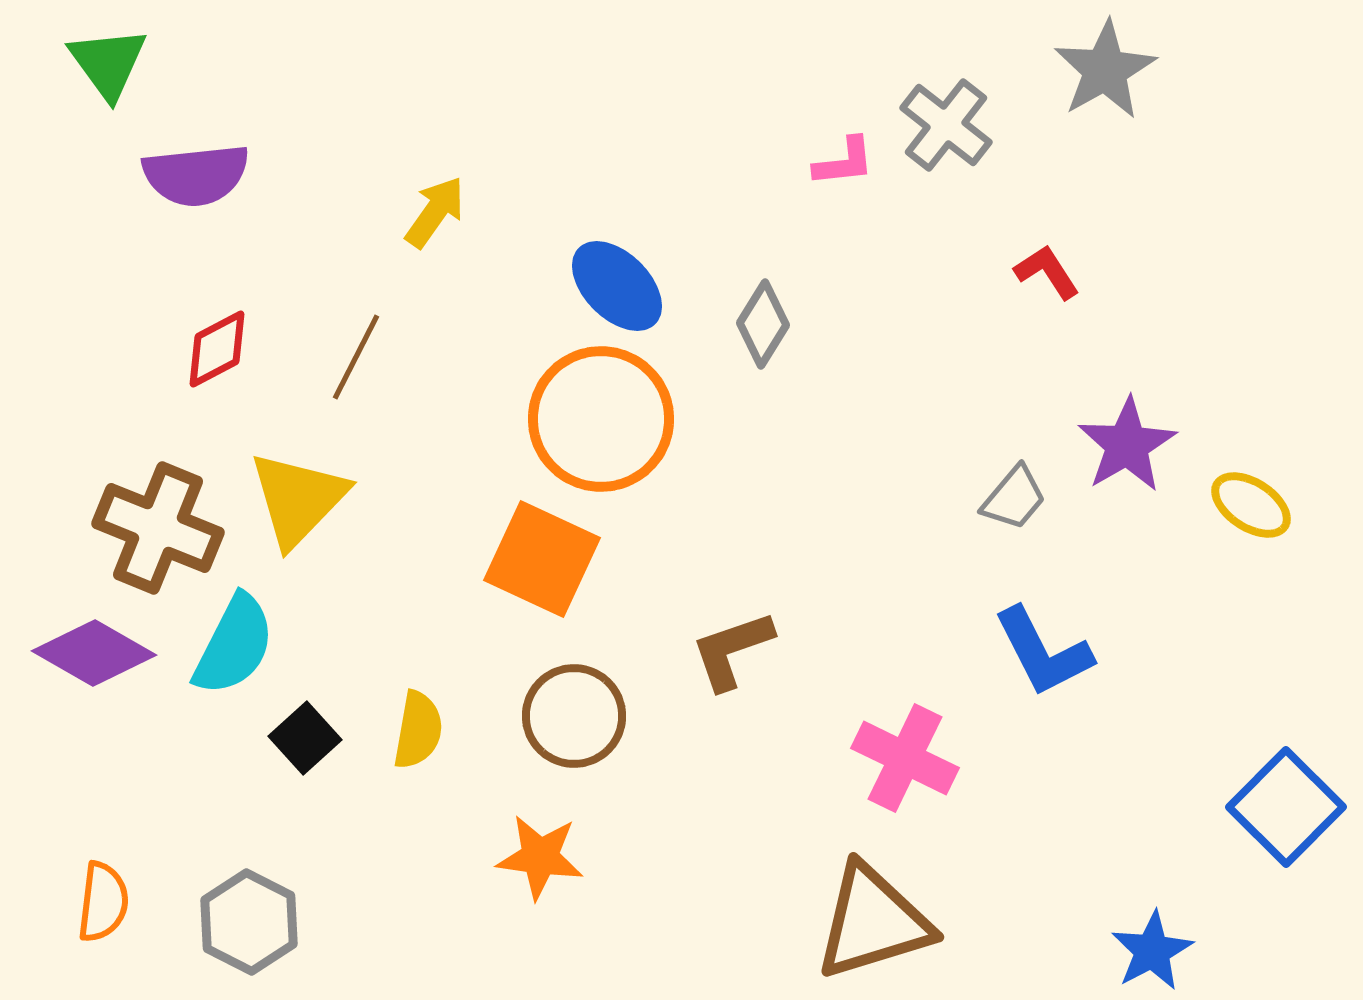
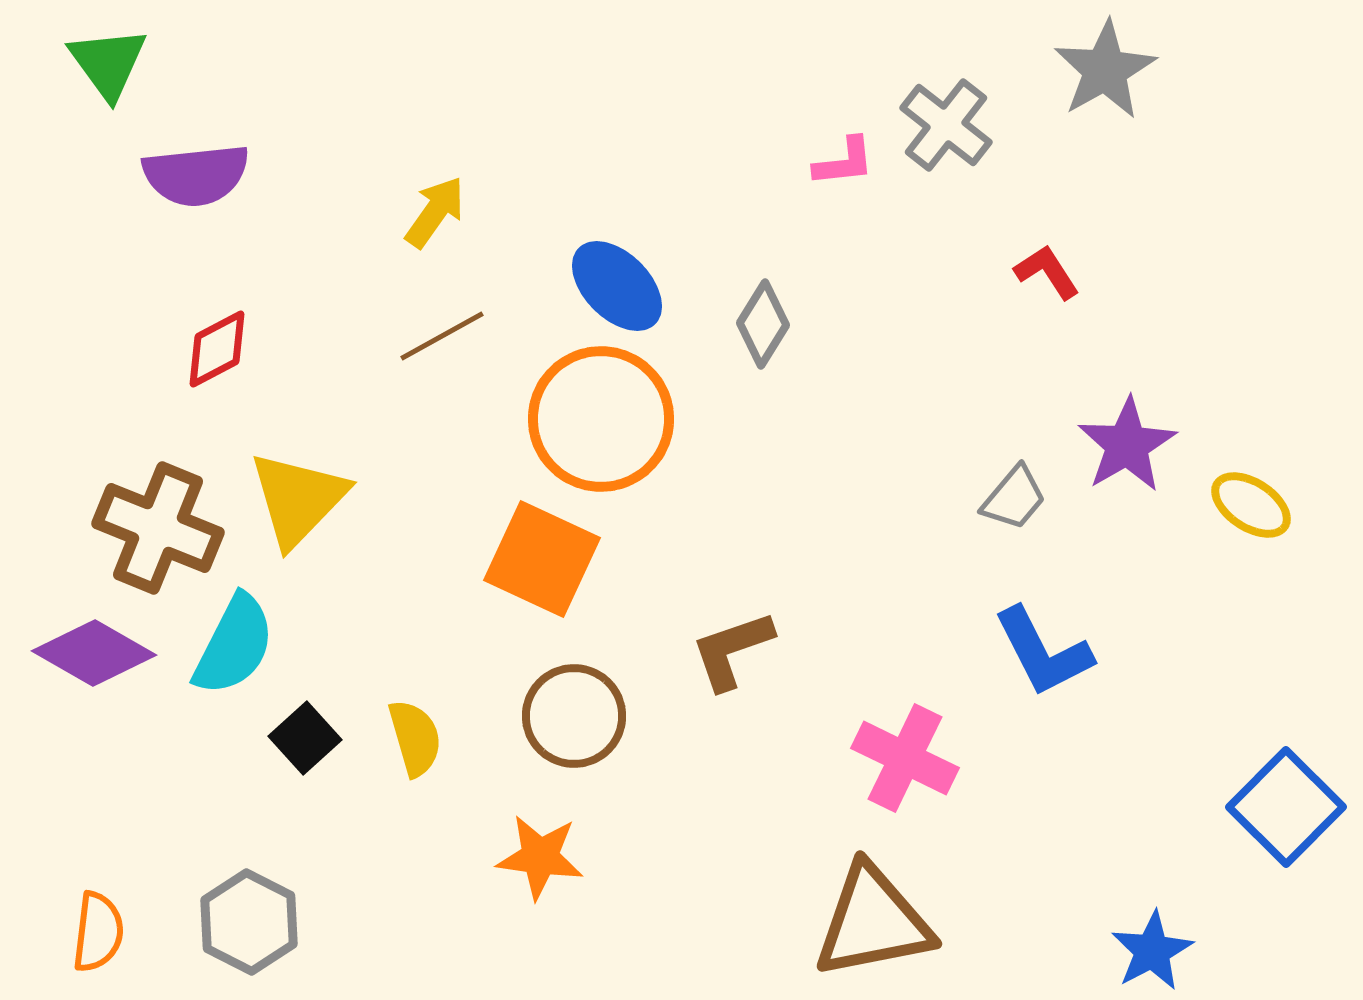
brown line: moved 86 px right, 21 px up; rotated 34 degrees clockwise
yellow semicircle: moved 3 px left, 8 px down; rotated 26 degrees counterclockwise
orange semicircle: moved 5 px left, 30 px down
brown triangle: rotated 6 degrees clockwise
